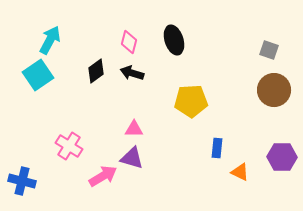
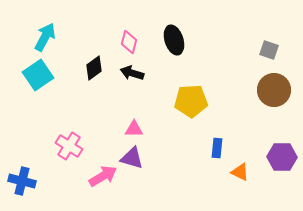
cyan arrow: moved 5 px left, 3 px up
black diamond: moved 2 px left, 3 px up
